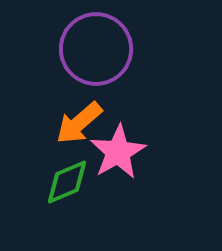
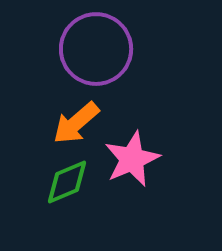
orange arrow: moved 3 px left
pink star: moved 14 px right, 7 px down; rotated 6 degrees clockwise
